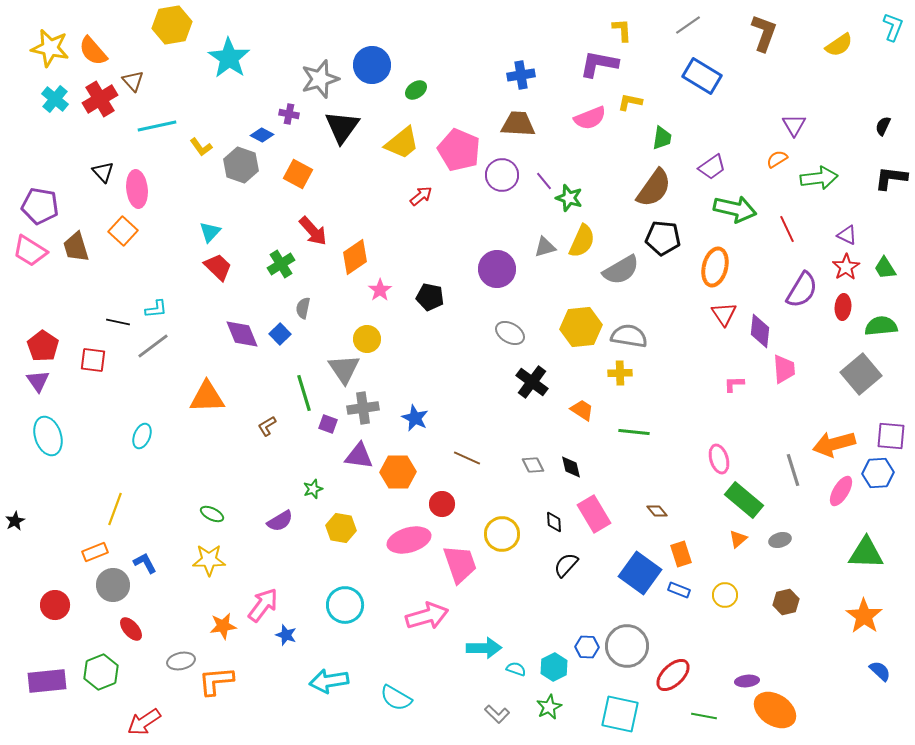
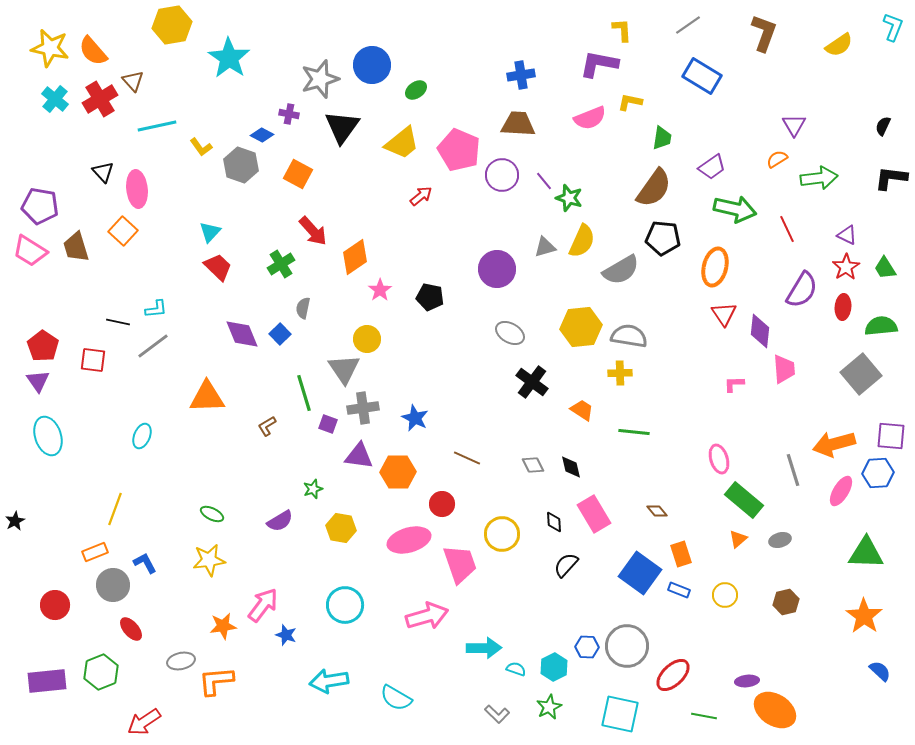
yellow star at (209, 560): rotated 8 degrees counterclockwise
